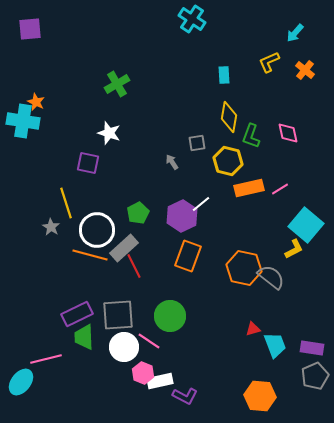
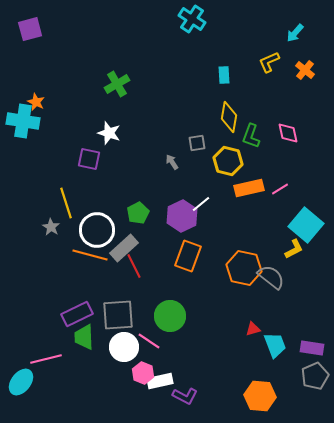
purple square at (30, 29): rotated 10 degrees counterclockwise
purple square at (88, 163): moved 1 px right, 4 px up
